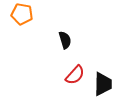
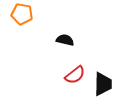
black semicircle: rotated 60 degrees counterclockwise
red semicircle: rotated 10 degrees clockwise
